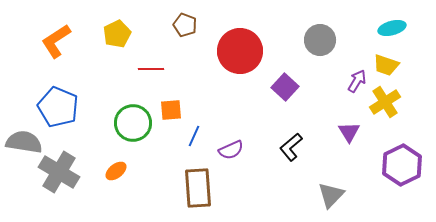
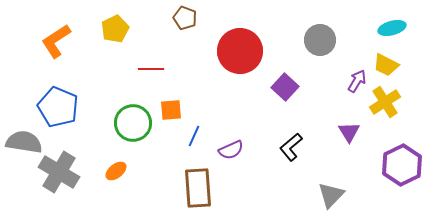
brown pentagon: moved 7 px up
yellow pentagon: moved 2 px left, 5 px up
yellow trapezoid: rotated 8 degrees clockwise
